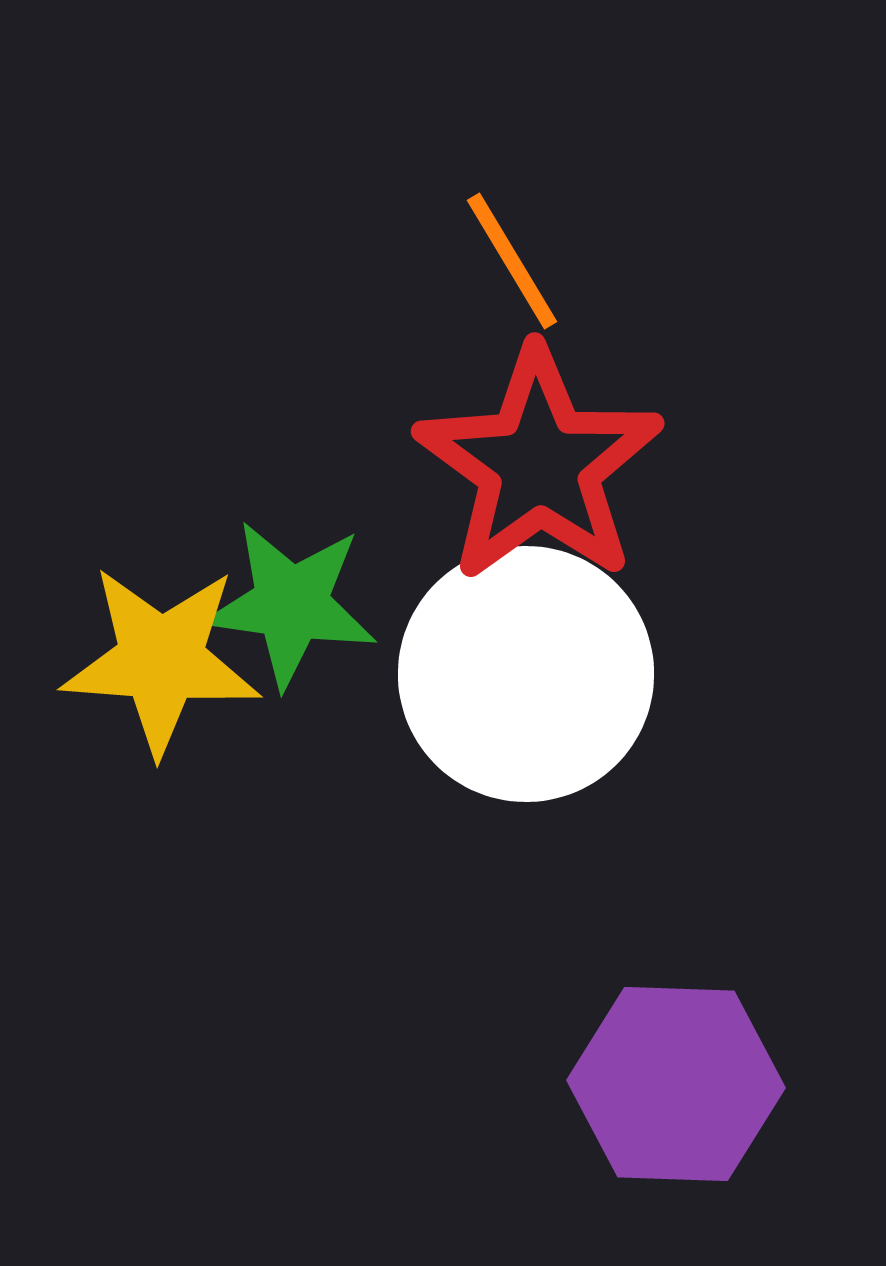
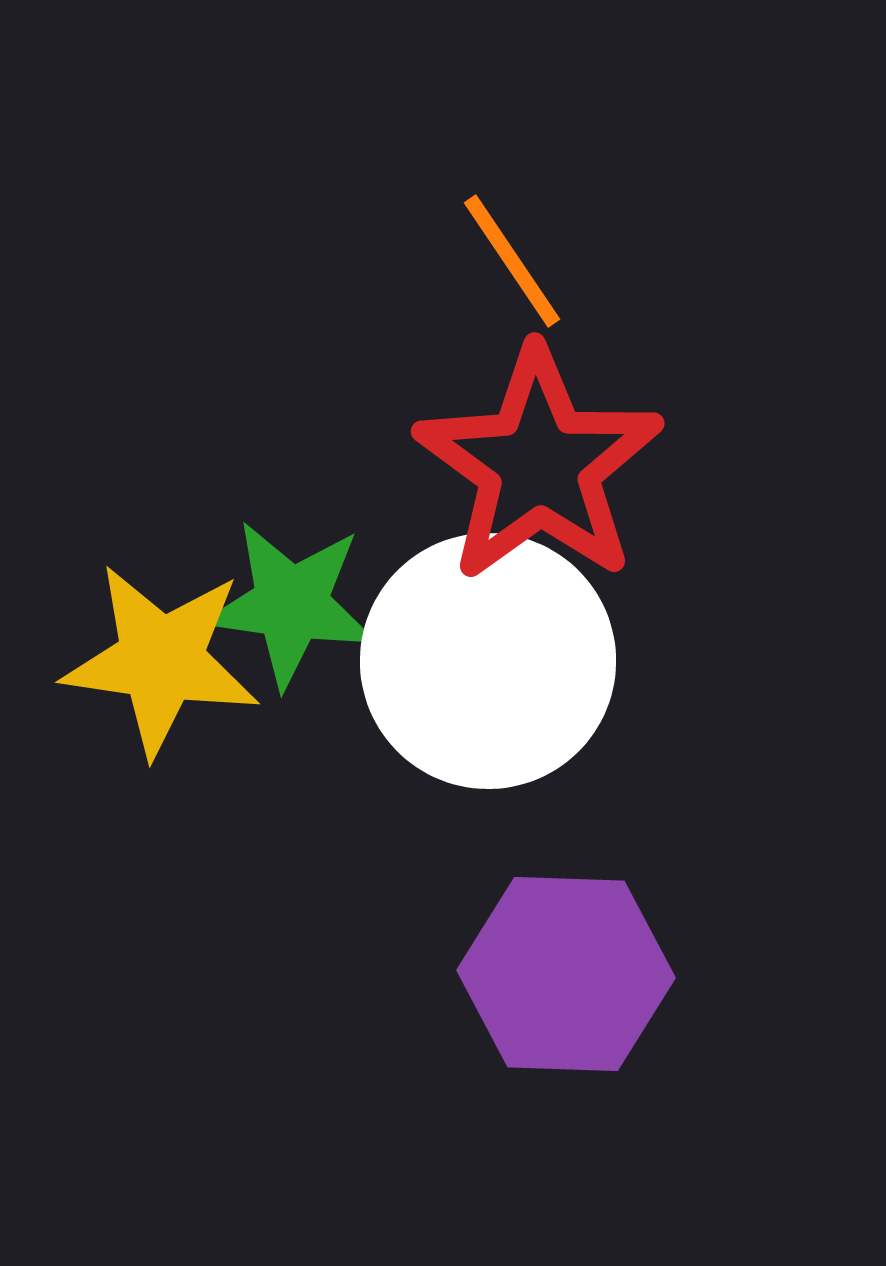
orange line: rotated 3 degrees counterclockwise
yellow star: rotated 4 degrees clockwise
white circle: moved 38 px left, 13 px up
purple hexagon: moved 110 px left, 110 px up
